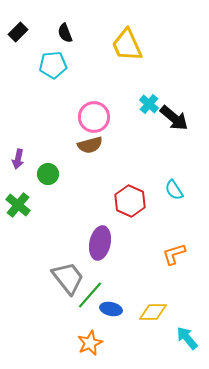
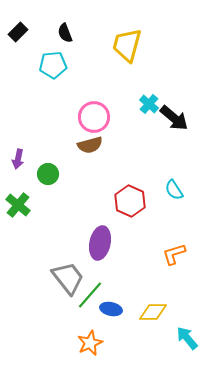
yellow trapezoid: rotated 39 degrees clockwise
